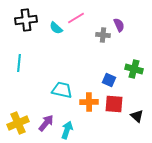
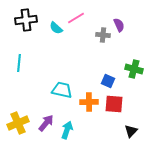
blue square: moved 1 px left, 1 px down
black triangle: moved 6 px left, 15 px down; rotated 32 degrees clockwise
